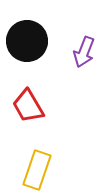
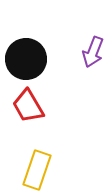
black circle: moved 1 px left, 18 px down
purple arrow: moved 9 px right
